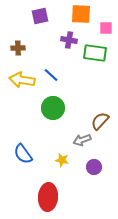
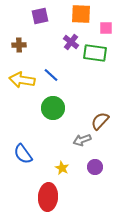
purple cross: moved 2 px right, 2 px down; rotated 28 degrees clockwise
brown cross: moved 1 px right, 3 px up
yellow star: moved 8 px down; rotated 16 degrees clockwise
purple circle: moved 1 px right
